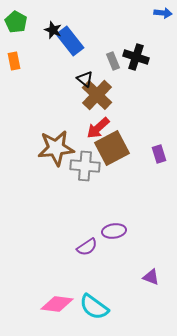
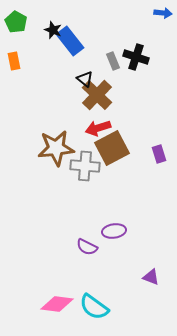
red arrow: rotated 25 degrees clockwise
purple semicircle: rotated 60 degrees clockwise
